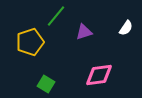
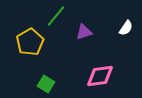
yellow pentagon: rotated 12 degrees counterclockwise
pink diamond: moved 1 px right, 1 px down
